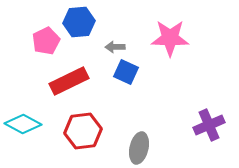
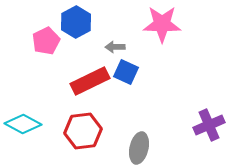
blue hexagon: moved 3 px left; rotated 24 degrees counterclockwise
pink star: moved 8 px left, 14 px up
red rectangle: moved 21 px right
